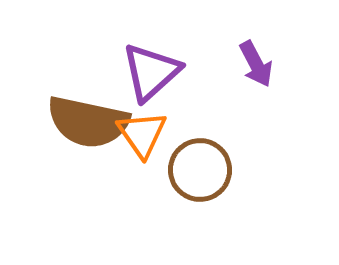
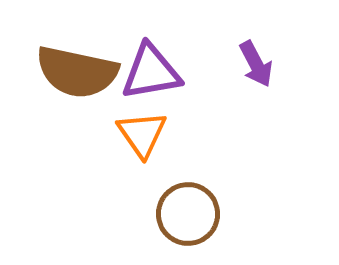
purple triangle: rotated 32 degrees clockwise
brown semicircle: moved 11 px left, 50 px up
brown circle: moved 12 px left, 44 px down
